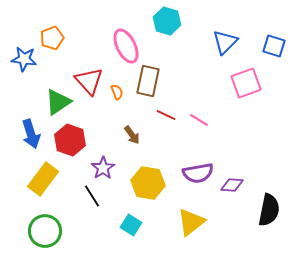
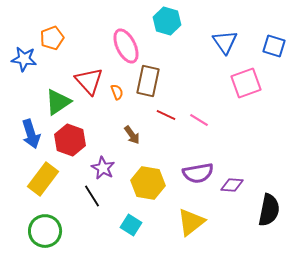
blue triangle: rotated 20 degrees counterclockwise
purple star: rotated 10 degrees counterclockwise
